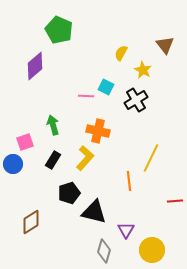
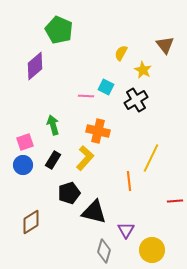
blue circle: moved 10 px right, 1 px down
